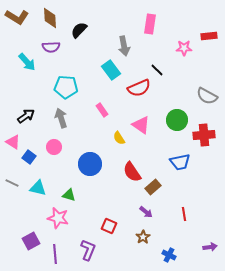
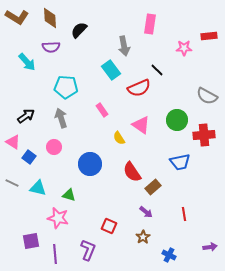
purple square at (31, 241): rotated 18 degrees clockwise
